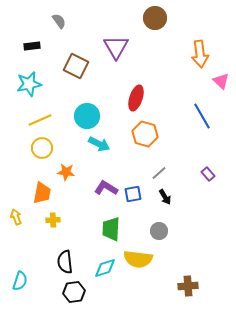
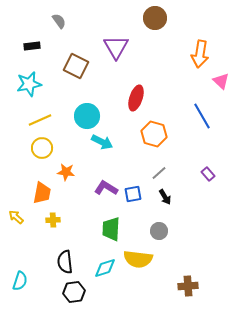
orange arrow: rotated 16 degrees clockwise
orange hexagon: moved 9 px right
cyan arrow: moved 3 px right, 2 px up
yellow arrow: rotated 28 degrees counterclockwise
